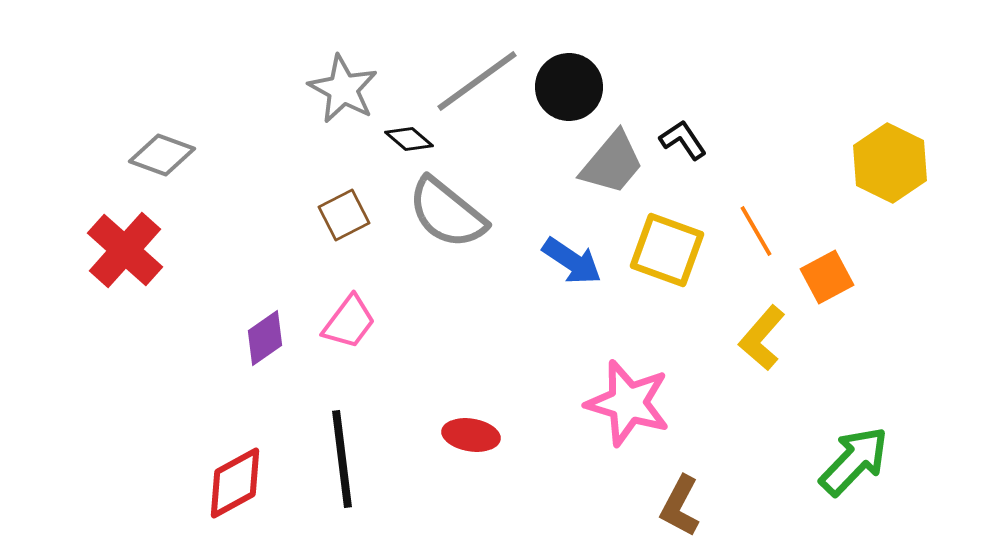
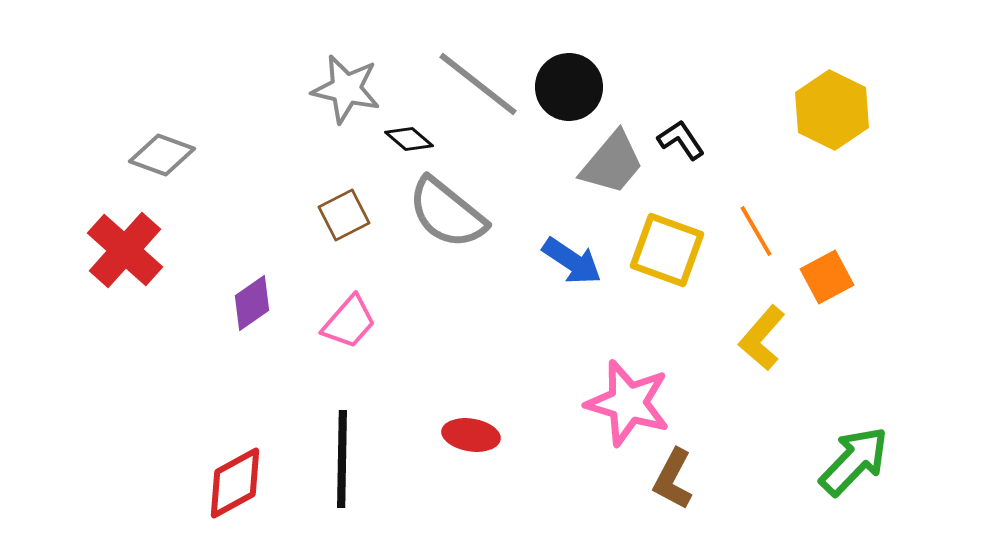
gray line: moved 1 px right, 3 px down; rotated 74 degrees clockwise
gray star: moved 3 px right; rotated 16 degrees counterclockwise
black L-shape: moved 2 px left
yellow hexagon: moved 58 px left, 53 px up
pink trapezoid: rotated 4 degrees clockwise
purple diamond: moved 13 px left, 35 px up
black line: rotated 8 degrees clockwise
brown L-shape: moved 7 px left, 27 px up
